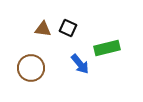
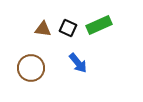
green rectangle: moved 8 px left, 23 px up; rotated 10 degrees counterclockwise
blue arrow: moved 2 px left, 1 px up
